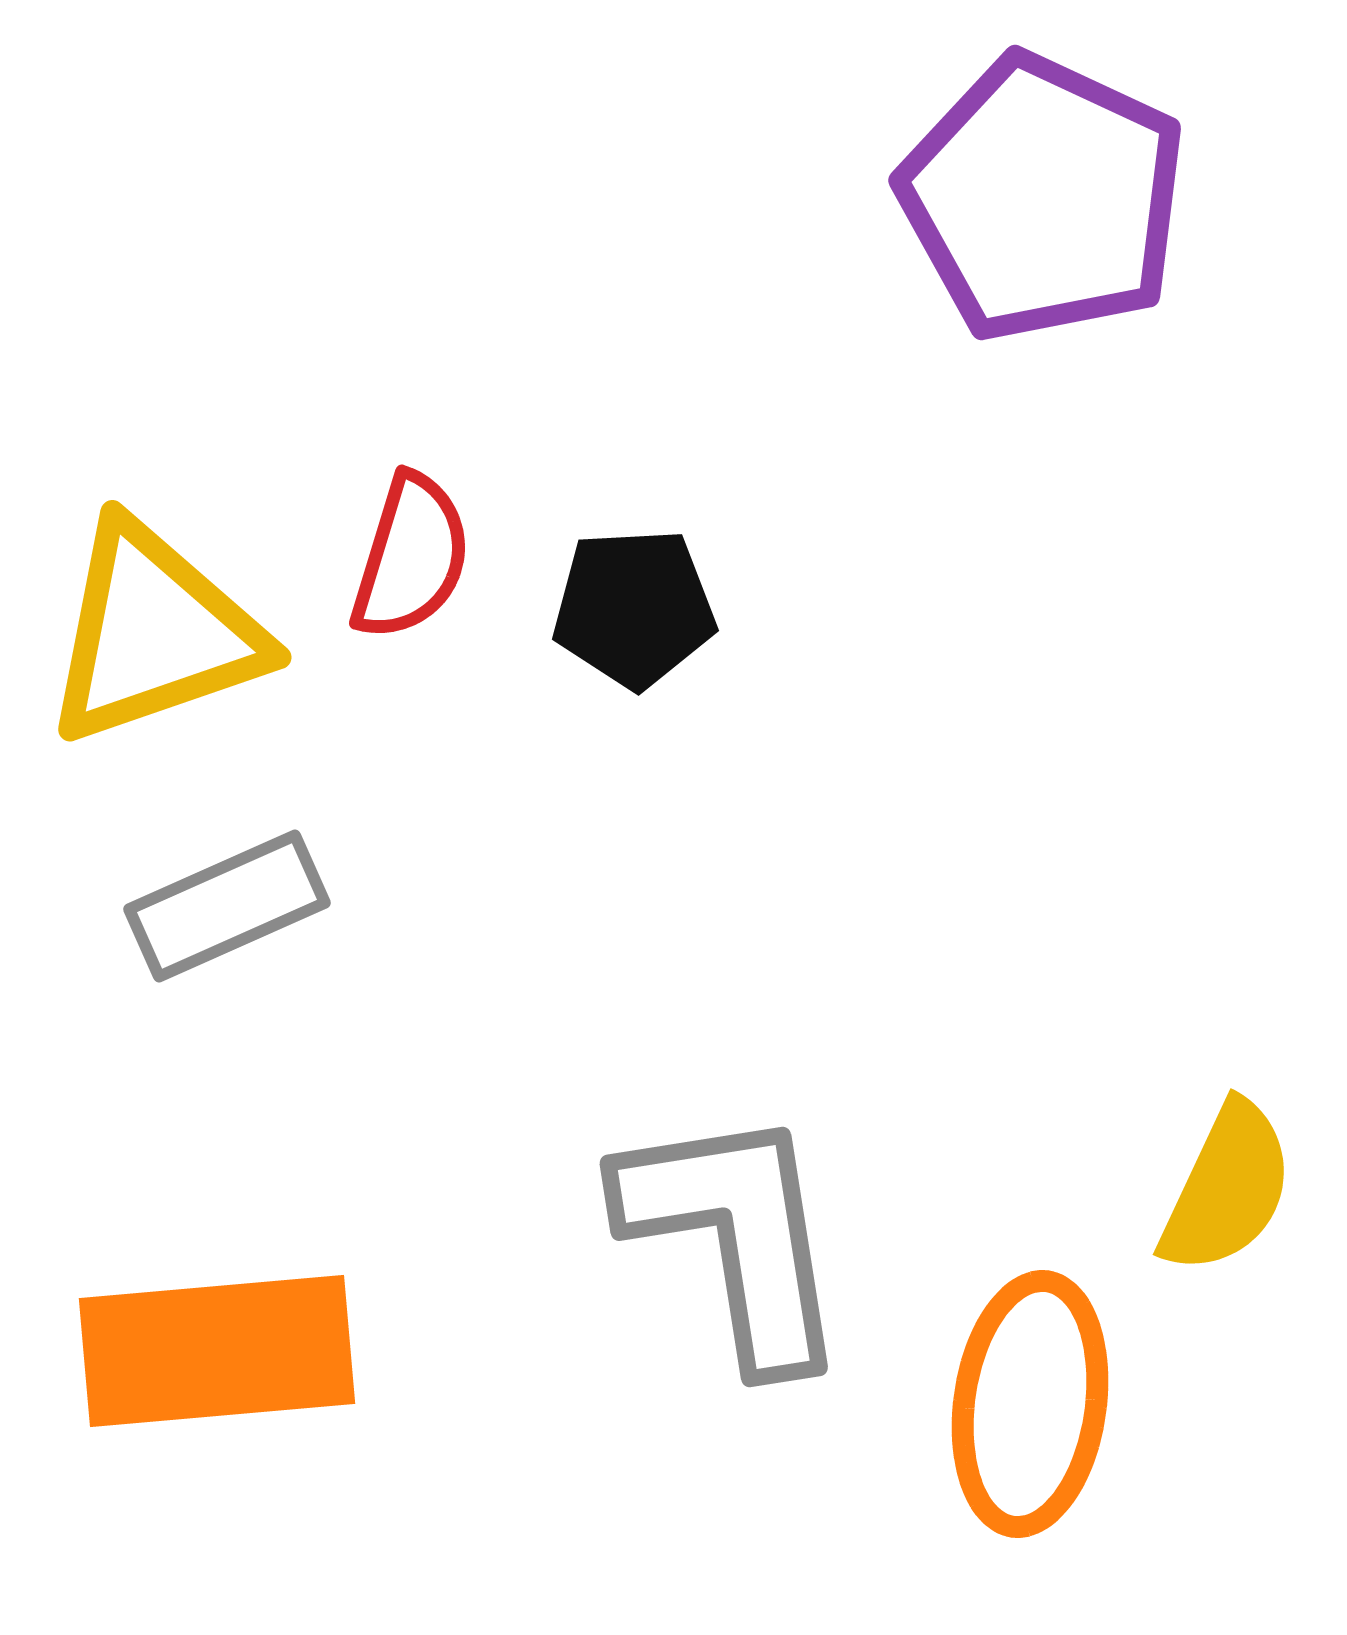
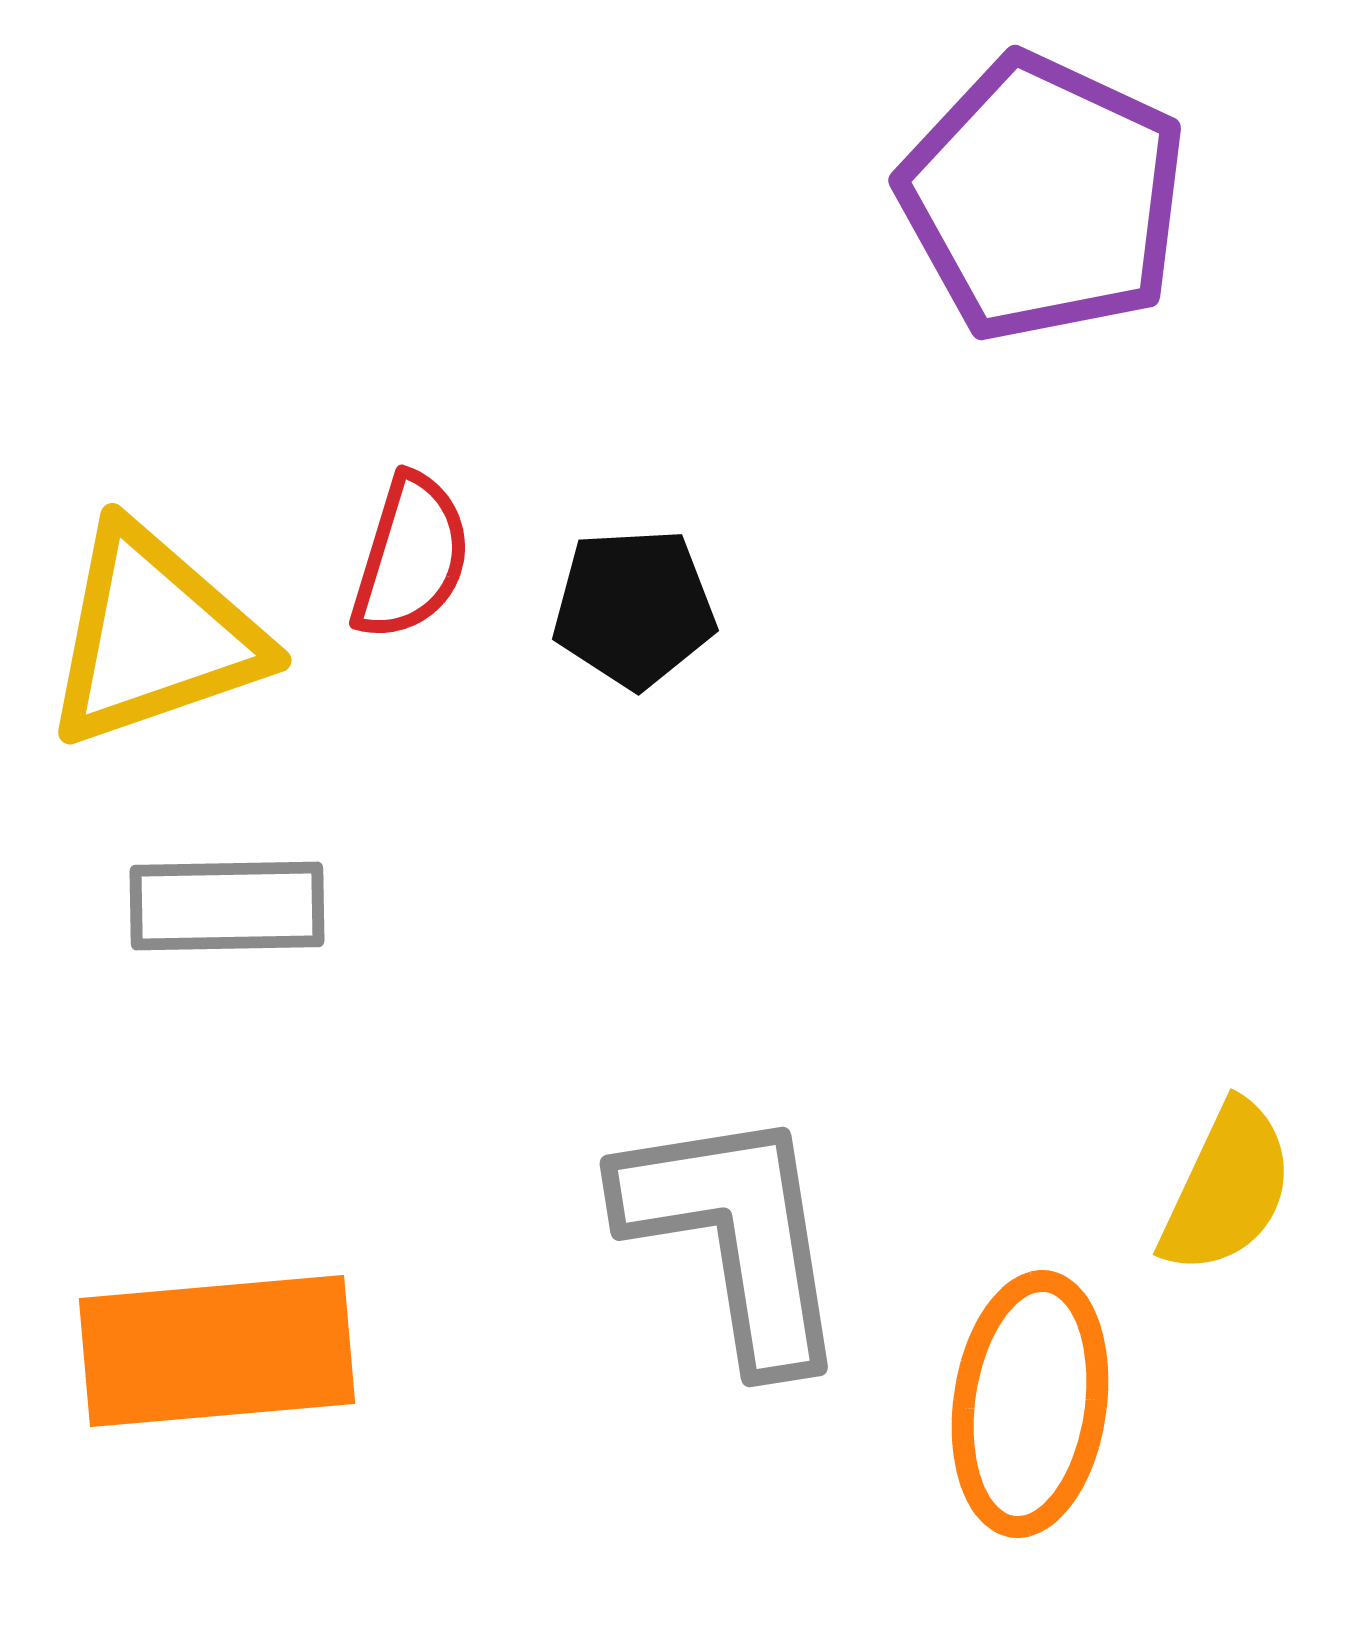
yellow triangle: moved 3 px down
gray rectangle: rotated 23 degrees clockwise
